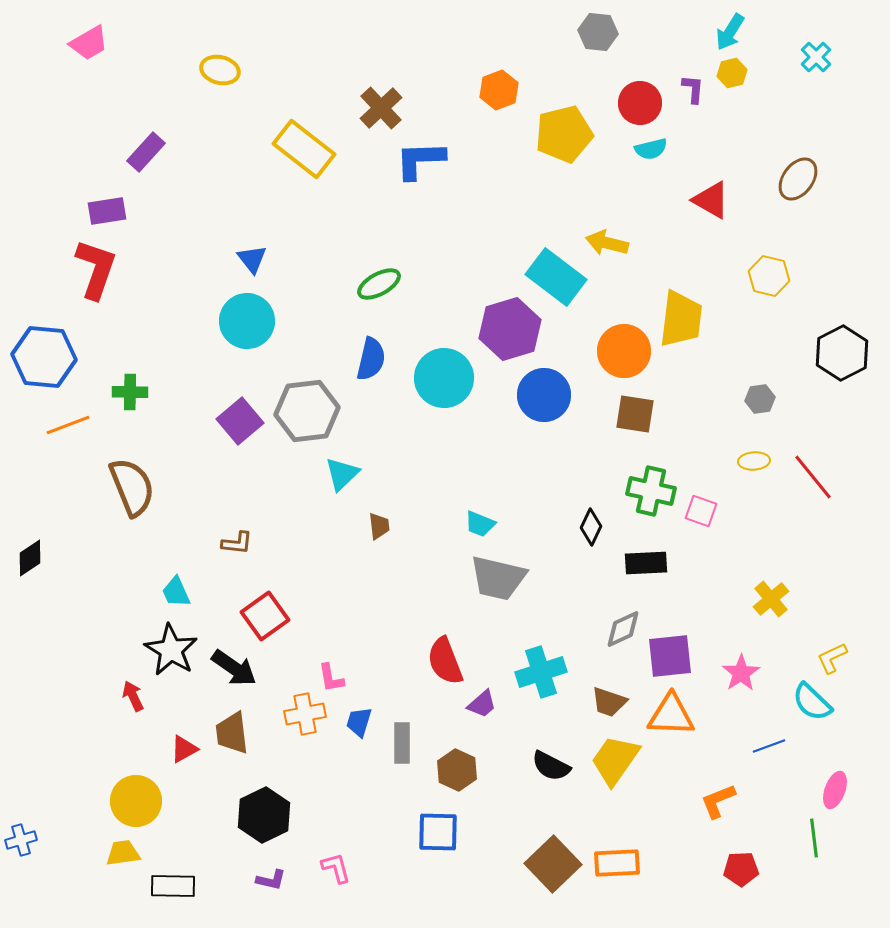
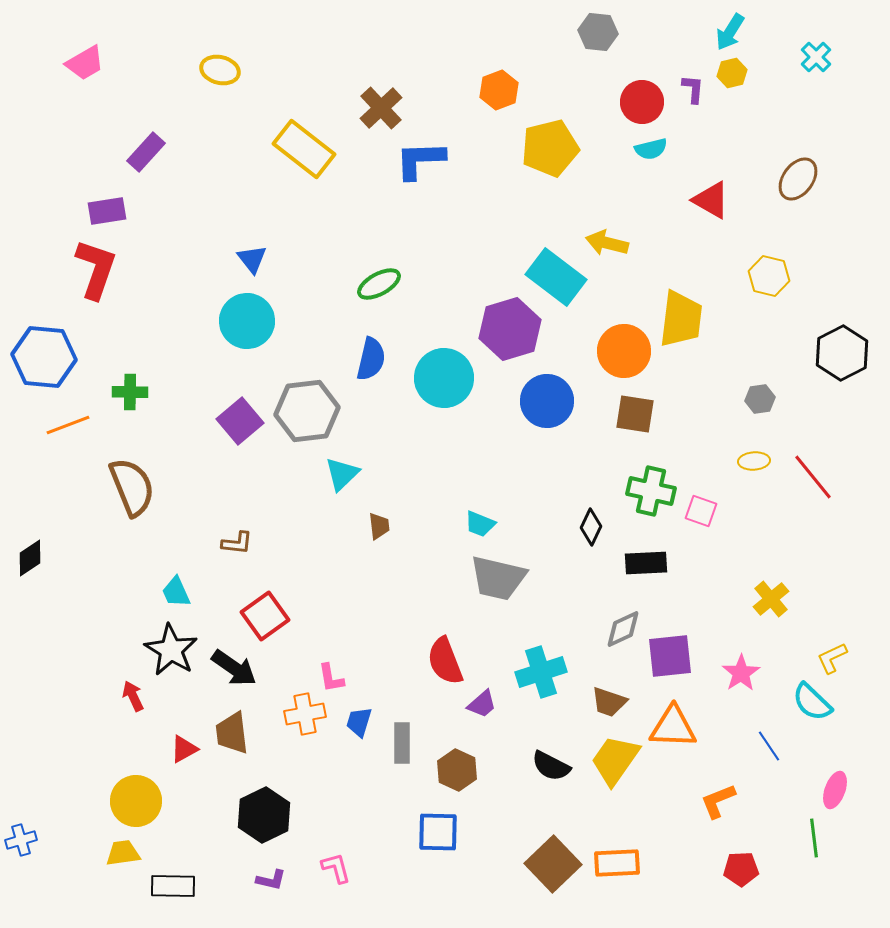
pink trapezoid at (89, 43): moved 4 px left, 20 px down
red circle at (640, 103): moved 2 px right, 1 px up
yellow pentagon at (564, 134): moved 14 px left, 14 px down
blue circle at (544, 395): moved 3 px right, 6 px down
orange triangle at (671, 715): moved 2 px right, 12 px down
blue line at (769, 746): rotated 76 degrees clockwise
